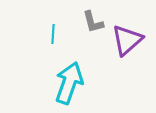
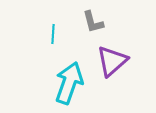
purple triangle: moved 15 px left, 21 px down
